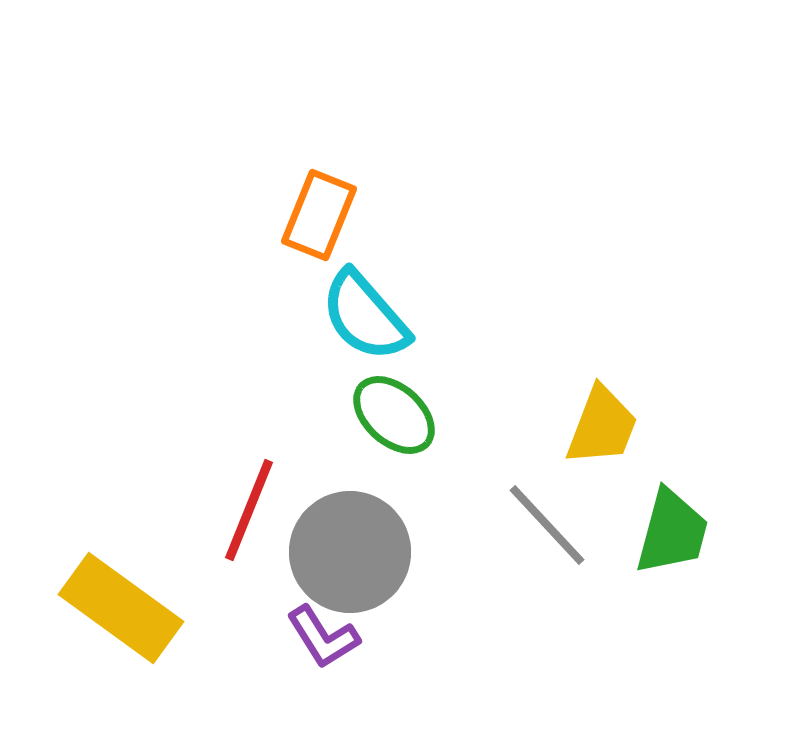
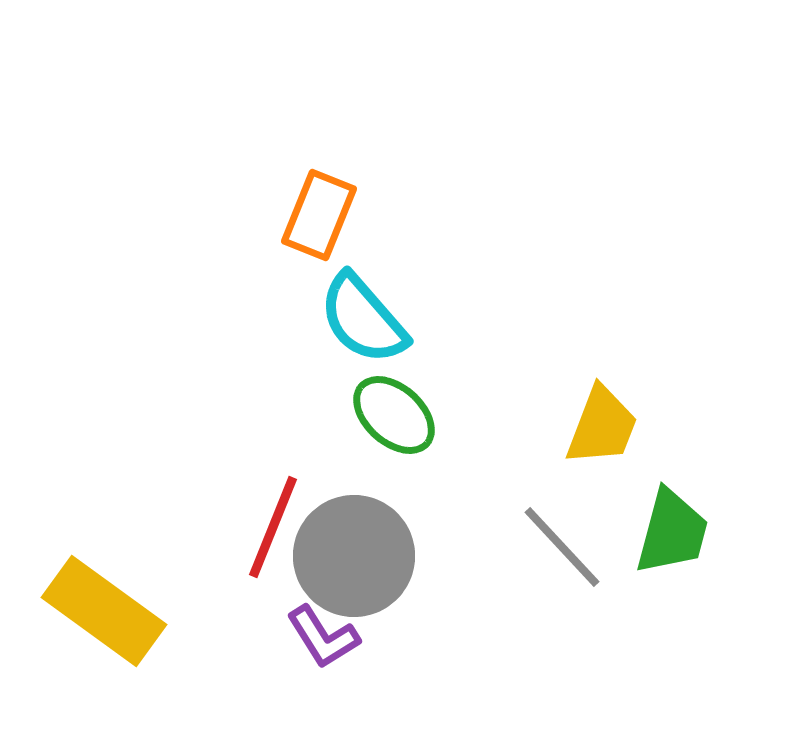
cyan semicircle: moved 2 px left, 3 px down
red line: moved 24 px right, 17 px down
gray line: moved 15 px right, 22 px down
gray circle: moved 4 px right, 4 px down
yellow rectangle: moved 17 px left, 3 px down
